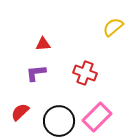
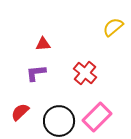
red cross: rotated 20 degrees clockwise
